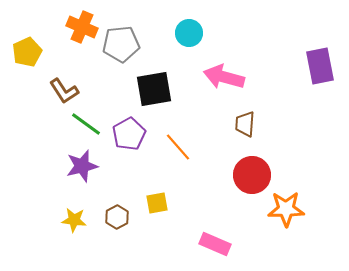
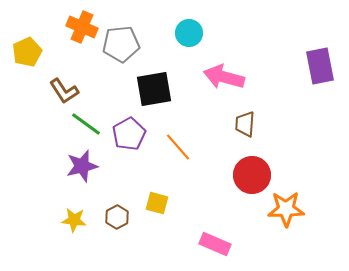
yellow square: rotated 25 degrees clockwise
